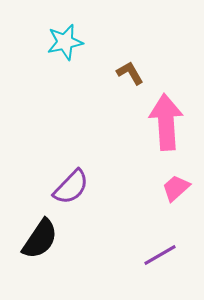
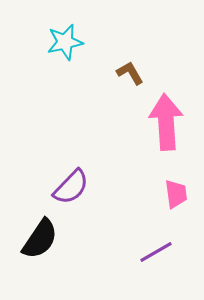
pink trapezoid: moved 6 px down; rotated 124 degrees clockwise
purple line: moved 4 px left, 3 px up
